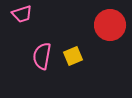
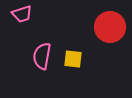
red circle: moved 2 px down
yellow square: moved 3 px down; rotated 30 degrees clockwise
